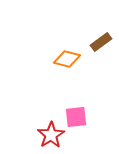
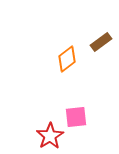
orange diamond: rotated 52 degrees counterclockwise
red star: moved 1 px left, 1 px down
